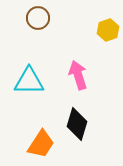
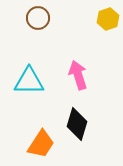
yellow hexagon: moved 11 px up
